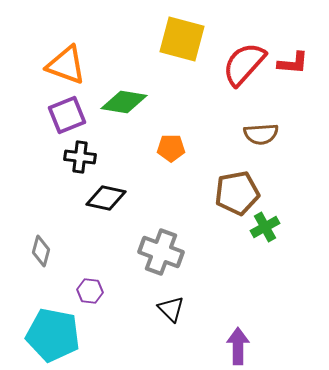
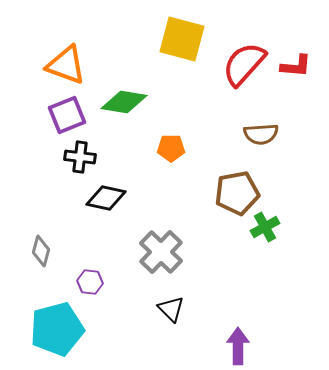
red L-shape: moved 3 px right, 3 px down
gray cross: rotated 24 degrees clockwise
purple hexagon: moved 9 px up
cyan pentagon: moved 4 px right, 6 px up; rotated 26 degrees counterclockwise
